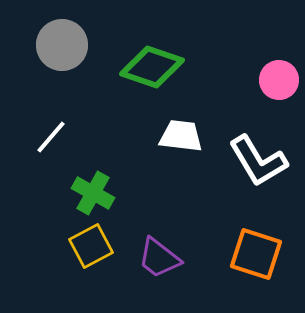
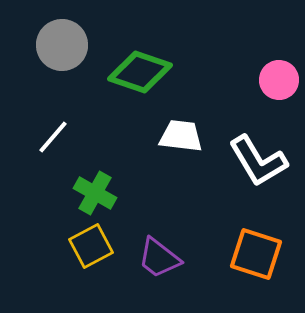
green diamond: moved 12 px left, 5 px down
white line: moved 2 px right
green cross: moved 2 px right
